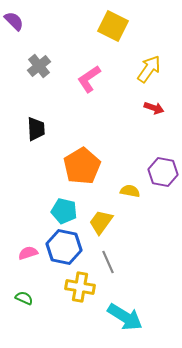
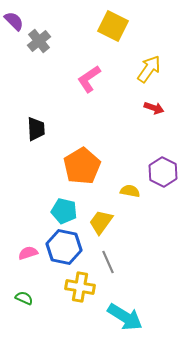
gray cross: moved 25 px up
purple hexagon: rotated 16 degrees clockwise
